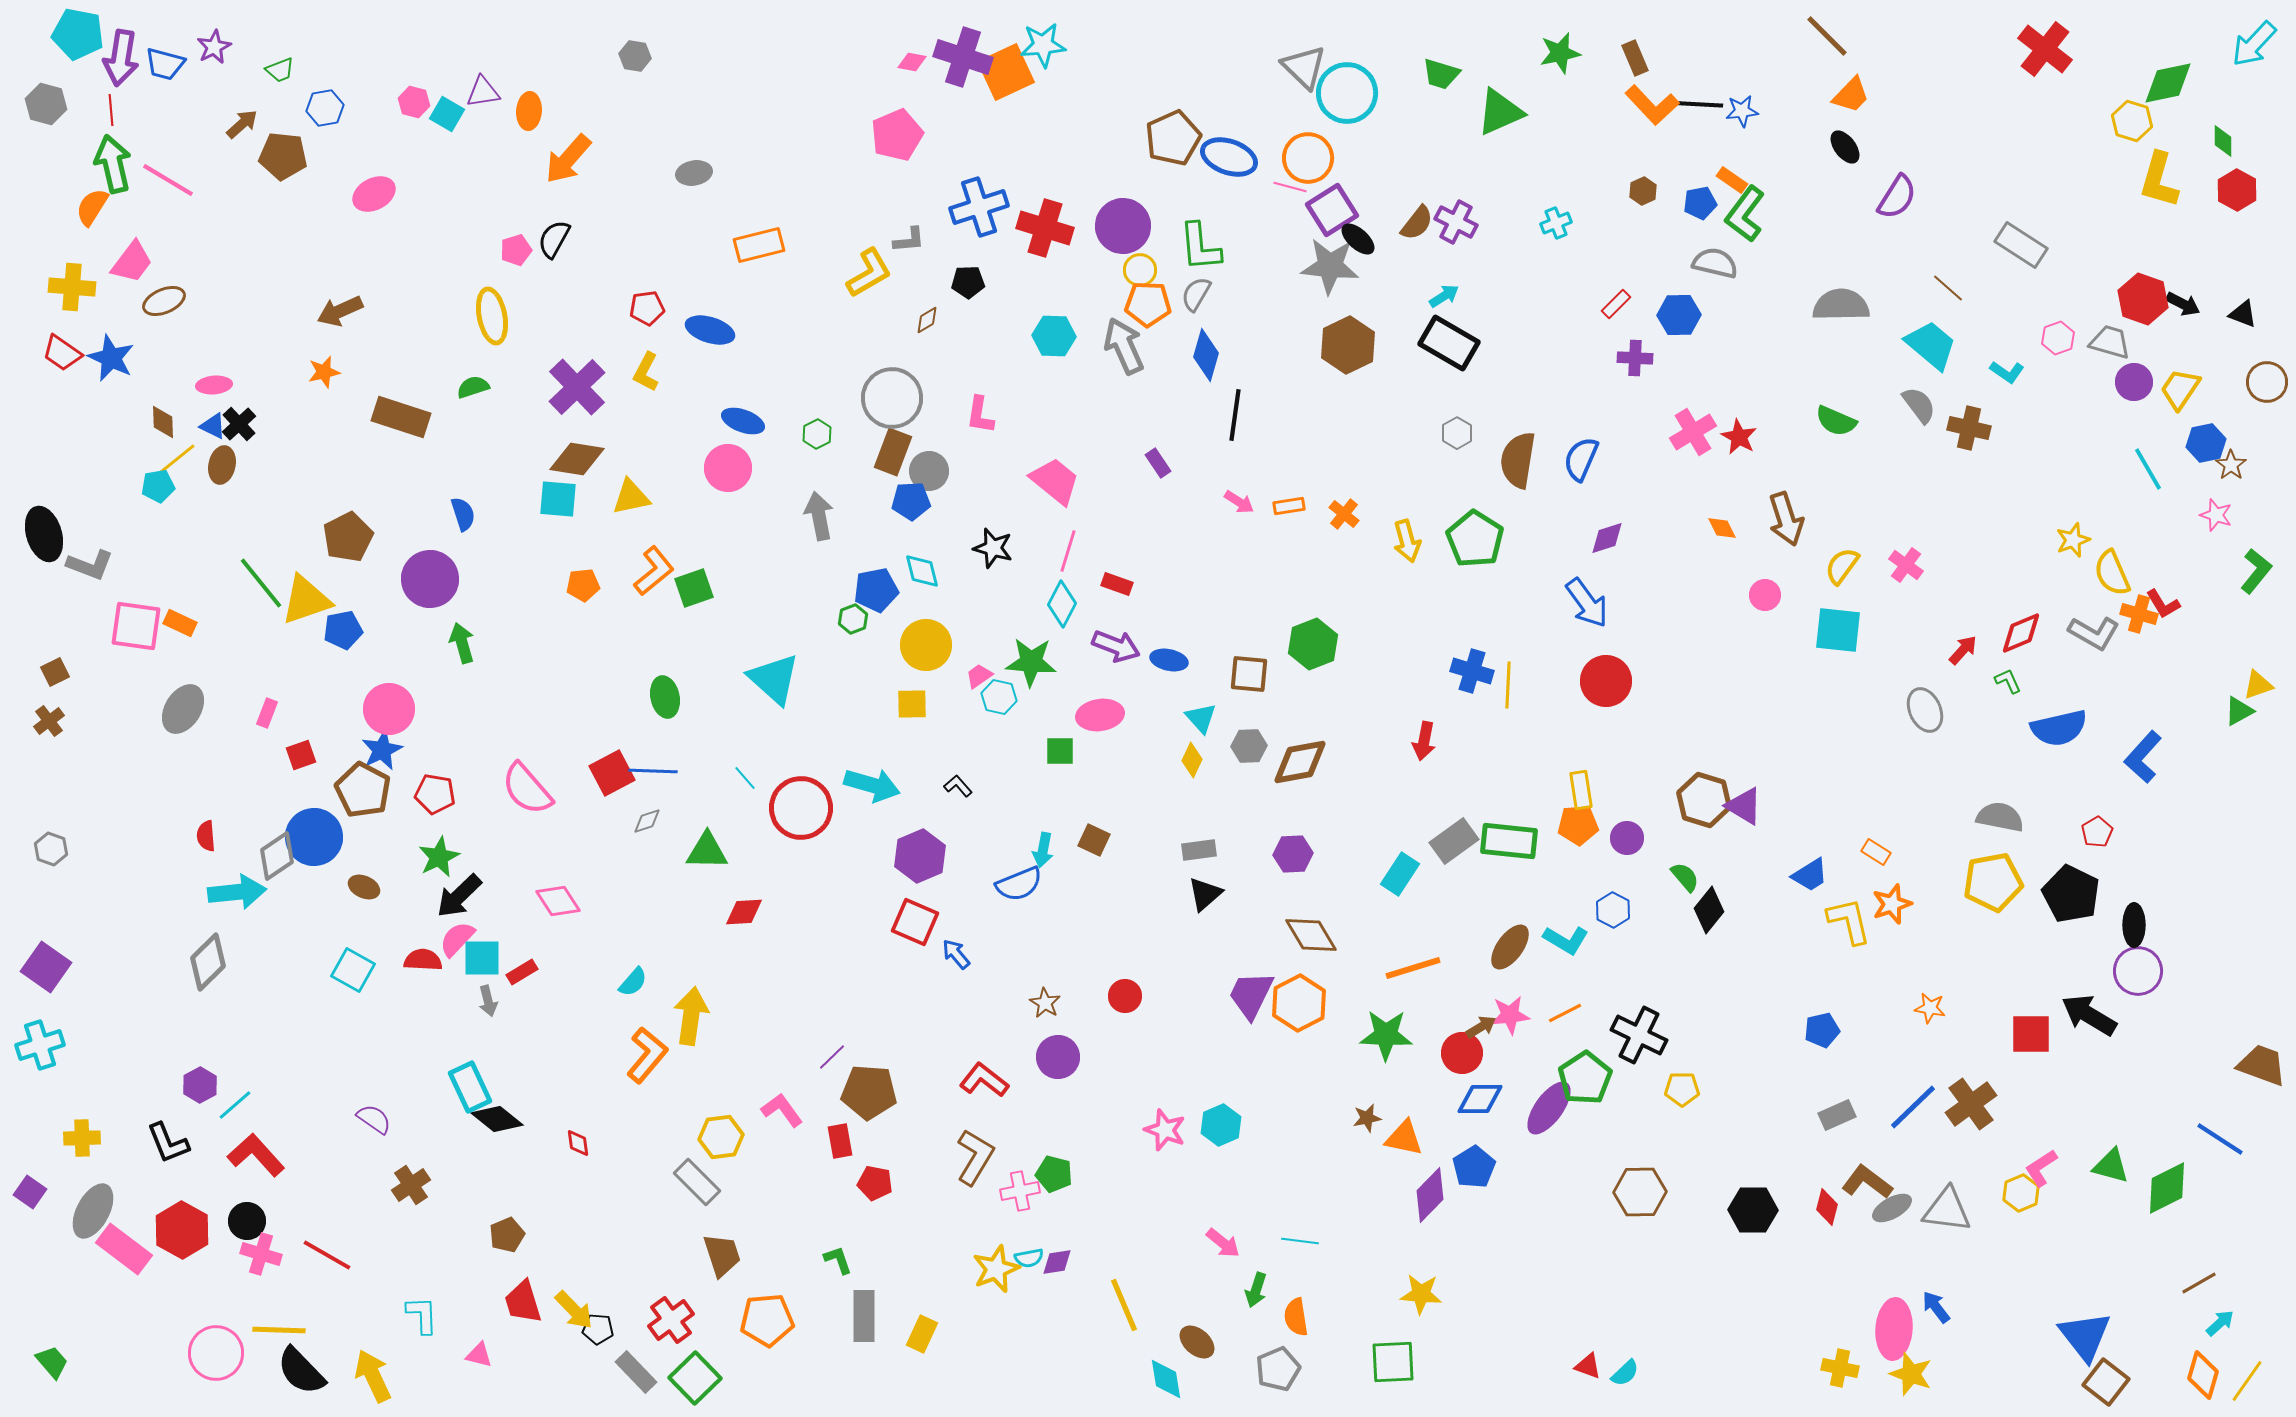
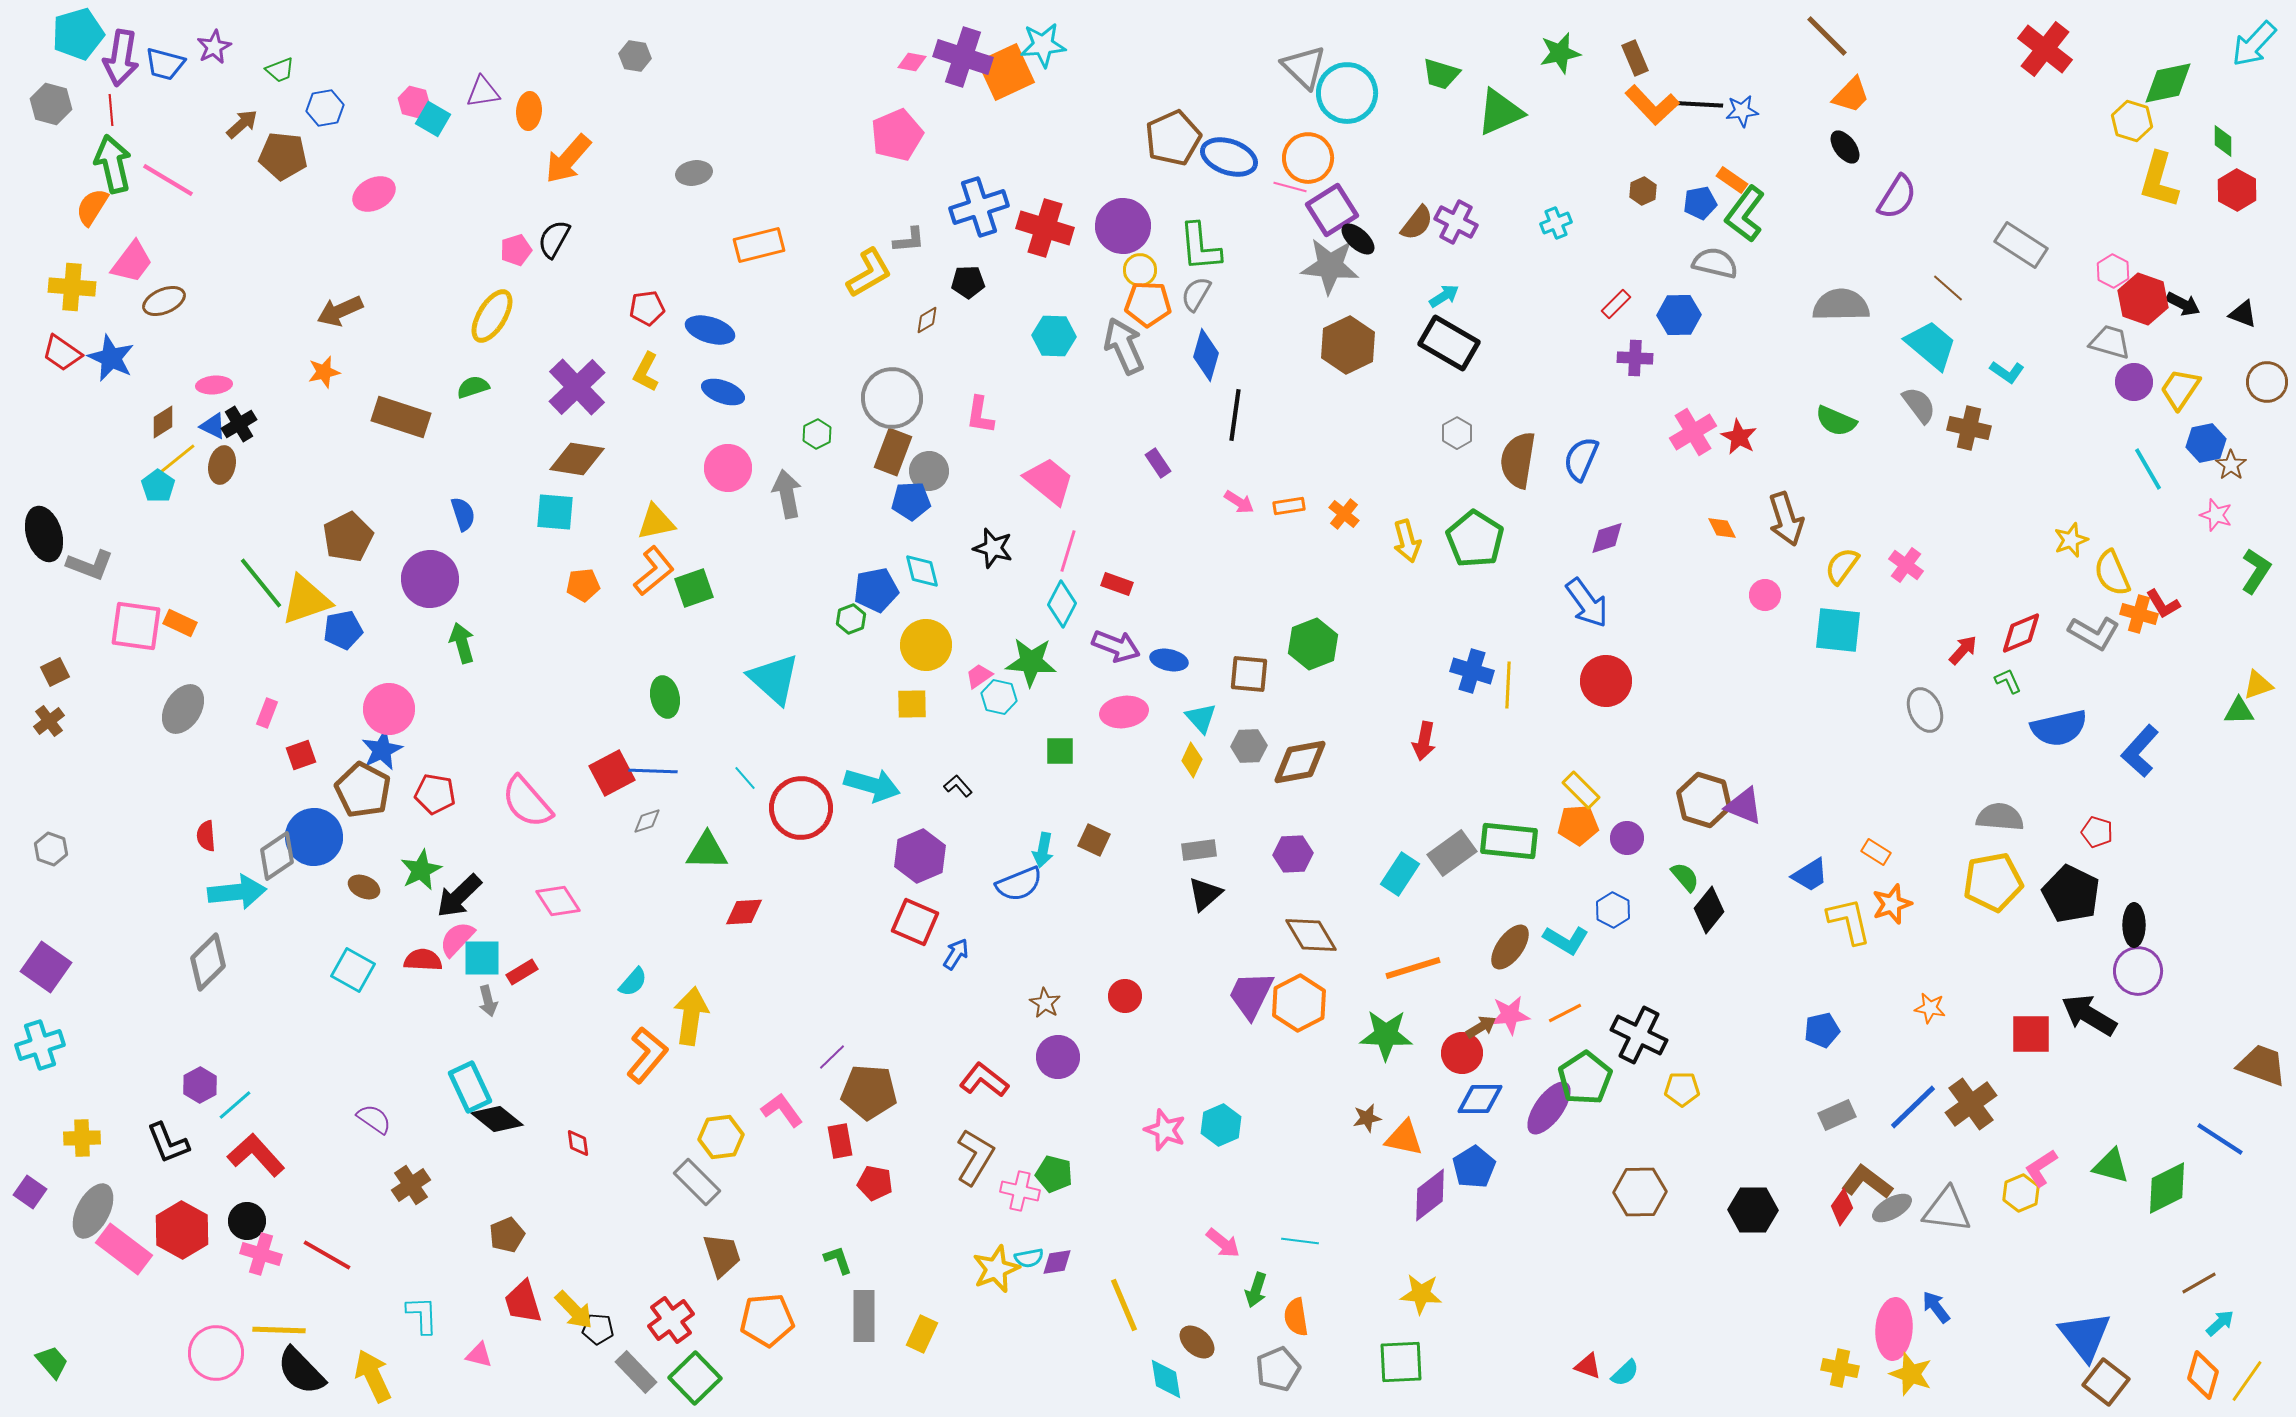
cyan pentagon at (78, 34): rotated 27 degrees counterclockwise
gray hexagon at (46, 104): moved 5 px right
cyan square at (447, 114): moved 14 px left, 5 px down
yellow ellipse at (492, 316): rotated 42 degrees clockwise
pink hexagon at (2058, 338): moved 55 px right, 67 px up; rotated 12 degrees counterclockwise
blue ellipse at (743, 421): moved 20 px left, 29 px up
brown diamond at (163, 422): rotated 60 degrees clockwise
black cross at (239, 424): rotated 12 degrees clockwise
pink trapezoid at (1055, 481): moved 6 px left
cyan pentagon at (158, 486): rotated 28 degrees counterclockwise
yellow triangle at (631, 497): moved 25 px right, 25 px down
cyan square at (558, 499): moved 3 px left, 13 px down
gray arrow at (819, 516): moved 32 px left, 22 px up
yellow star at (2073, 540): moved 2 px left
green L-shape at (2256, 571): rotated 6 degrees counterclockwise
green hexagon at (853, 619): moved 2 px left
green triangle at (2239, 711): rotated 28 degrees clockwise
pink ellipse at (1100, 715): moved 24 px right, 3 px up
blue L-shape at (2143, 757): moved 3 px left, 6 px up
pink semicircle at (527, 789): moved 13 px down
yellow rectangle at (1581, 790): rotated 36 degrees counterclockwise
purple triangle at (1744, 806): rotated 9 degrees counterclockwise
gray semicircle at (2000, 817): rotated 6 degrees counterclockwise
red pentagon at (2097, 832): rotated 24 degrees counterclockwise
gray rectangle at (1454, 841): moved 2 px left, 12 px down
green star at (439, 857): moved 18 px left, 13 px down
blue arrow at (956, 954): rotated 72 degrees clockwise
pink cross at (1020, 1191): rotated 24 degrees clockwise
purple diamond at (1430, 1195): rotated 8 degrees clockwise
red diamond at (1827, 1207): moved 15 px right; rotated 21 degrees clockwise
green square at (1393, 1362): moved 8 px right
